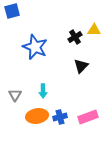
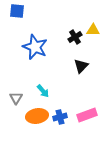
blue square: moved 5 px right; rotated 21 degrees clockwise
yellow triangle: moved 1 px left
cyan arrow: rotated 40 degrees counterclockwise
gray triangle: moved 1 px right, 3 px down
pink rectangle: moved 1 px left, 2 px up
